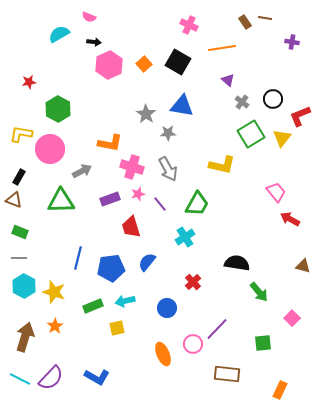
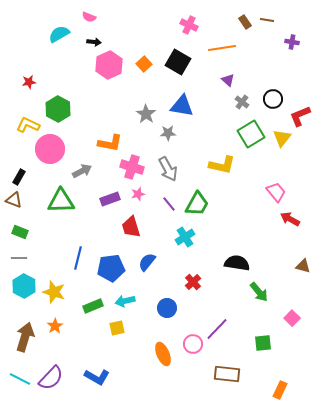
brown line at (265, 18): moved 2 px right, 2 px down
yellow L-shape at (21, 134): moved 7 px right, 9 px up; rotated 15 degrees clockwise
purple line at (160, 204): moved 9 px right
